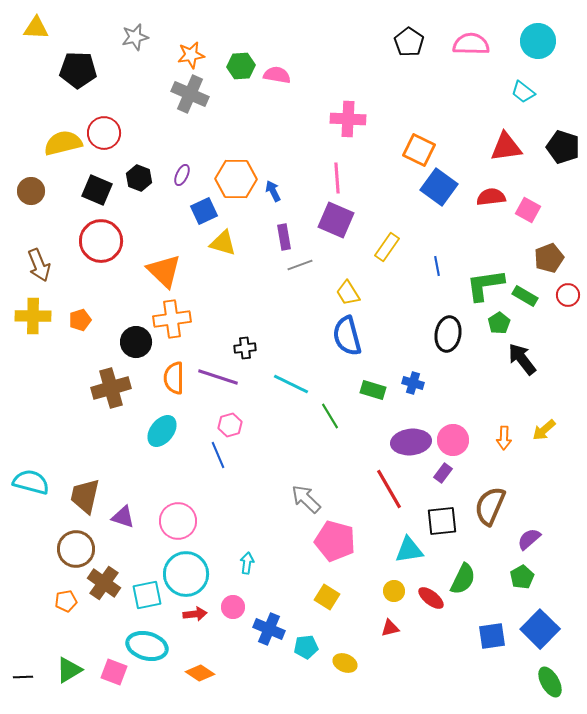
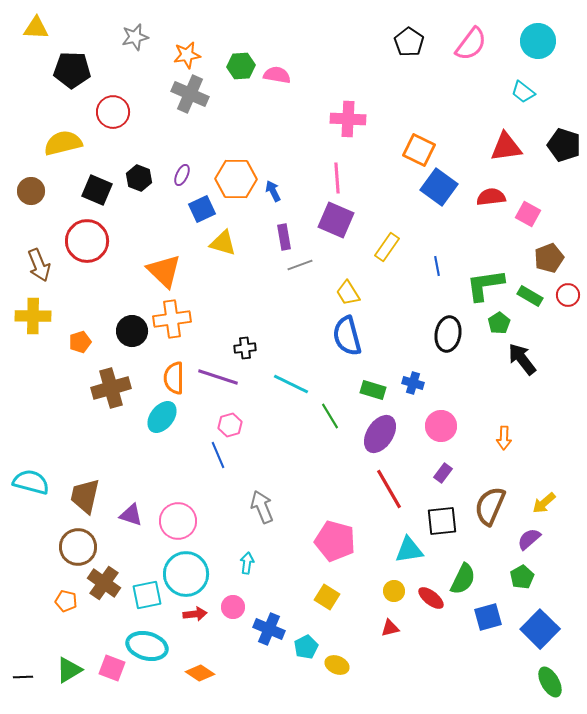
pink semicircle at (471, 44): rotated 126 degrees clockwise
orange star at (191, 55): moved 4 px left
black pentagon at (78, 70): moved 6 px left
red circle at (104, 133): moved 9 px right, 21 px up
black pentagon at (563, 147): moved 1 px right, 2 px up
pink square at (528, 210): moved 4 px down
blue square at (204, 211): moved 2 px left, 2 px up
red circle at (101, 241): moved 14 px left
green rectangle at (525, 296): moved 5 px right
orange pentagon at (80, 320): moved 22 px down
black circle at (136, 342): moved 4 px left, 11 px up
yellow arrow at (544, 430): moved 73 px down
cyan ellipse at (162, 431): moved 14 px up
pink circle at (453, 440): moved 12 px left, 14 px up
purple ellipse at (411, 442): moved 31 px left, 8 px up; rotated 51 degrees counterclockwise
gray arrow at (306, 499): moved 44 px left, 8 px down; rotated 24 degrees clockwise
purple triangle at (123, 517): moved 8 px right, 2 px up
brown circle at (76, 549): moved 2 px right, 2 px up
orange pentagon at (66, 601): rotated 25 degrees clockwise
blue square at (492, 636): moved 4 px left, 19 px up; rotated 8 degrees counterclockwise
cyan pentagon at (306, 647): rotated 20 degrees counterclockwise
yellow ellipse at (345, 663): moved 8 px left, 2 px down
pink square at (114, 672): moved 2 px left, 4 px up
